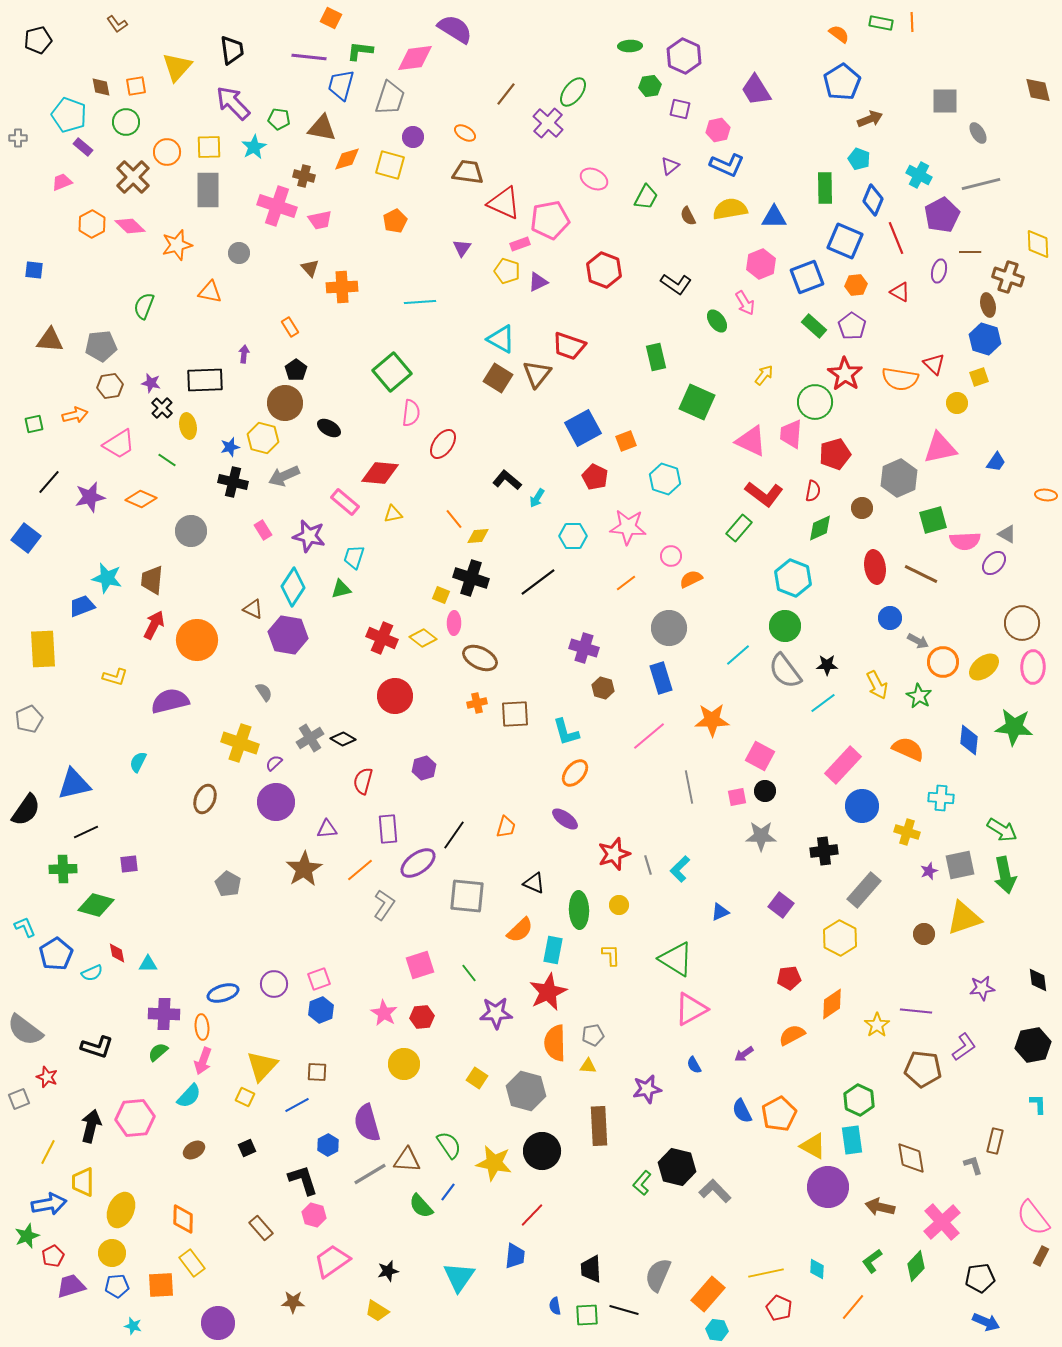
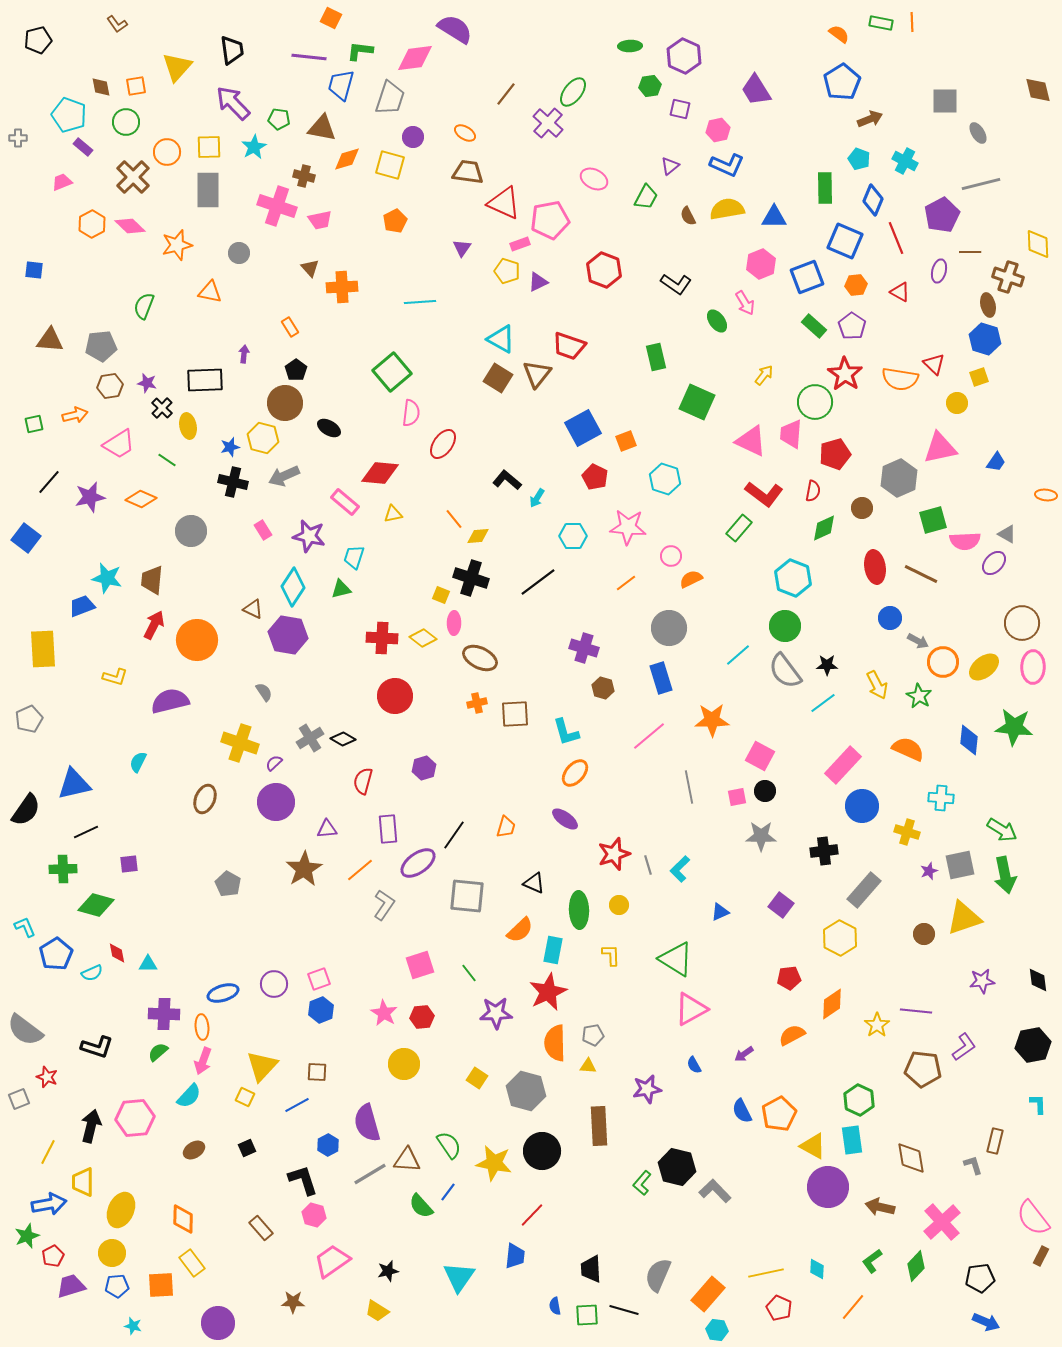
cyan cross at (919, 175): moved 14 px left, 14 px up
yellow semicircle at (730, 209): moved 3 px left
purple star at (151, 383): moved 4 px left
green diamond at (820, 528): moved 4 px right
red cross at (382, 638): rotated 20 degrees counterclockwise
purple star at (982, 988): moved 7 px up
